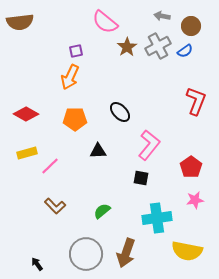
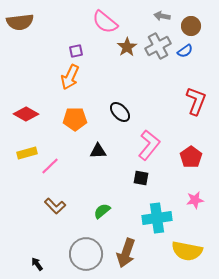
red pentagon: moved 10 px up
